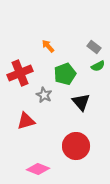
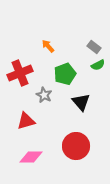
green semicircle: moved 1 px up
pink diamond: moved 7 px left, 12 px up; rotated 20 degrees counterclockwise
